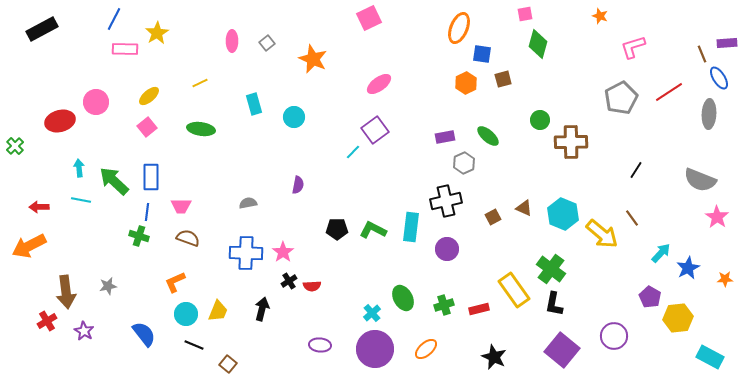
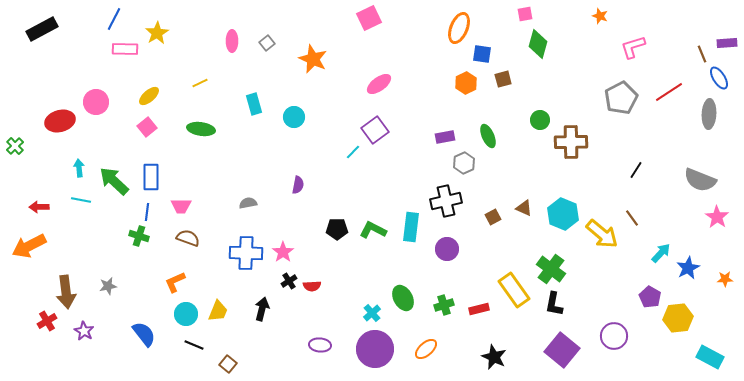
green ellipse at (488, 136): rotated 25 degrees clockwise
